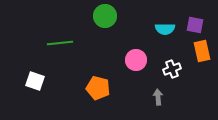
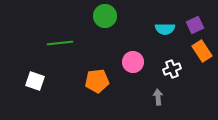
purple square: rotated 36 degrees counterclockwise
orange rectangle: rotated 20 degrees counterclockwise
pink circle: moved 3 px left, 2 px down
orange pentagon: moved 1 px left, 7 px up; rotated 20 degrees counterclockwise
